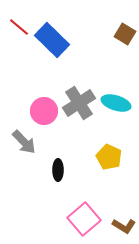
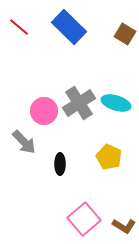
blue rectangle: moved 17 px right, 13 px up
black ellipse: moved 2 px right, 6 px up
